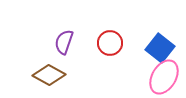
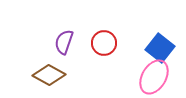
red circle: moved 6 px left
pink ellipse: moved 10 px left
